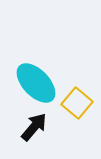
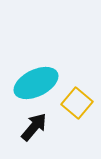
cyan ellipse: rotated 72 degrees counterclockwise
